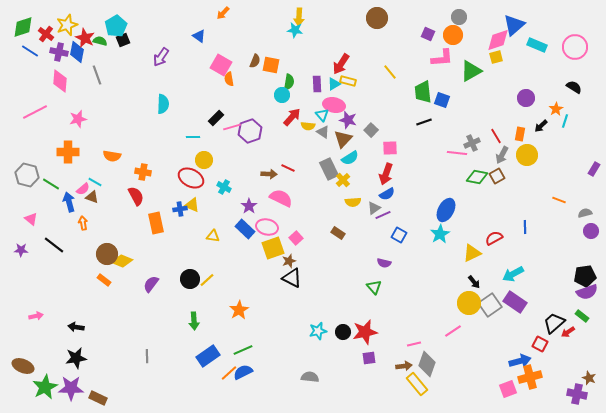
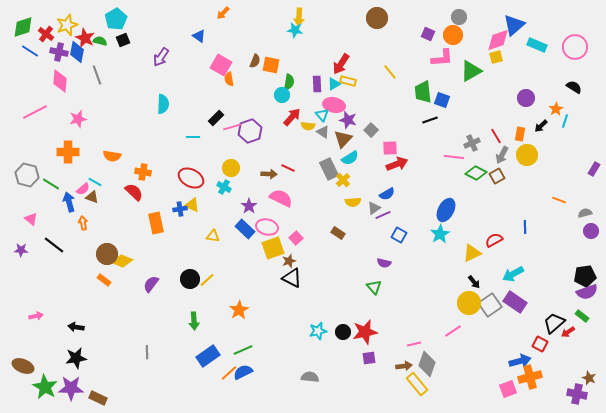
cyan pentagon at (116, 26): moved 7 px up
black line at (424, 122): moved 6 px right, 2 px up
pink line at (457, 153): moved 3 px left, 4 px down
yellow circle at (204, 160): moved 27 px right, 8 px down
red arrow at (386, 174): moved 11 px right, 10 px up; rotated 130 degrees counterclockwise
green diamond at (477, 177): moved 1 px left, 4 px up; rotated 15 degrees clockwise
red semicircle at (136, 196): moved 2 px left, 4 px up; rotated 18 degrees counterclockwise
red semicircle at (494, 238): moved 2 px down
gray line at (147, 356): moved 4 px up
green star at (45, 387): rotated 15 degrees counterclockwise
